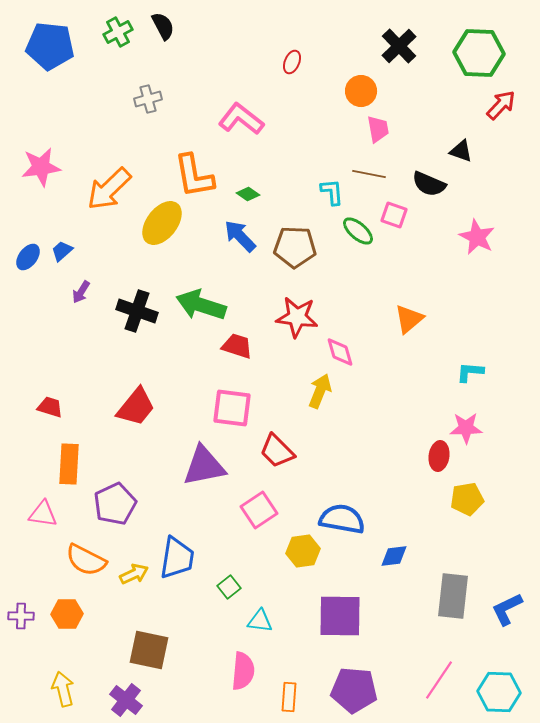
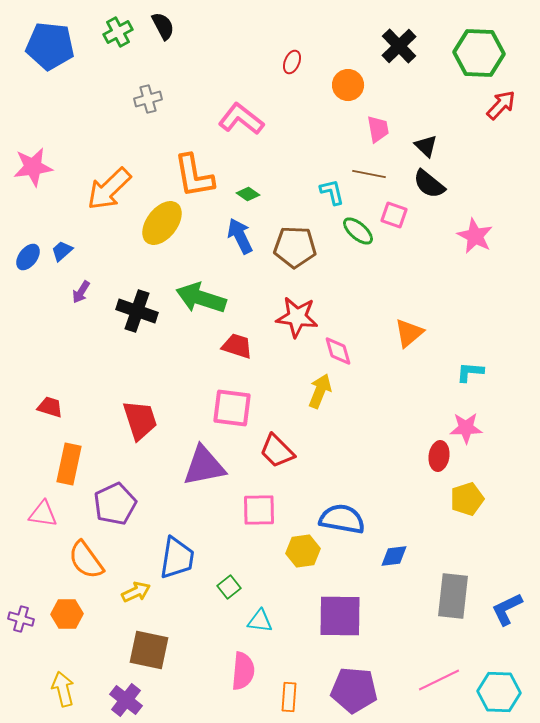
orange circle at (361, 91): moved 13 px left, 6 px up
black triangle at (461, 151): moved 35 px left, 5 px up; rotated 25 degrees clockwise
pink star at (41, 167): moved 8 px left
black semicircle at (429, 184): rotated 16 degrees clockwise
cyan L-shape at (332, 192): rotated 8 degrees counterclockwise
blue arrow at (240, 236): rotated 18 degrees clockwise
pink star at (477, 237): moved 2 px left, 1 px up
green arrow at (201, 305): moved 7 px up
orange triangle at (409, 319): moved 14 px down
pink diamond at (340, 352): moved 2 px left, 1 px up
red trapezoid at (136, 407): moved 4 px right, 13 px down; rotated 57 degrees counterclockwise
orange rectangle at (69, 464): rotated 9 degrees clockwise
yellow pentagon at (467, 499): rotated 8 degrees counterclockwise
pink square at (259, 510): rotated 33 degrees clockwise
orange semicircle at (86, 560): rotated 27 degrees clockwise
yellow arrow at (134, 574): moved 2 px right, 18 px down
purple cross at (21, 616): moved 3 px down; rotated 15 degrees clockwise
pink line at (439, 680): rotated 30 degrees clockwise
